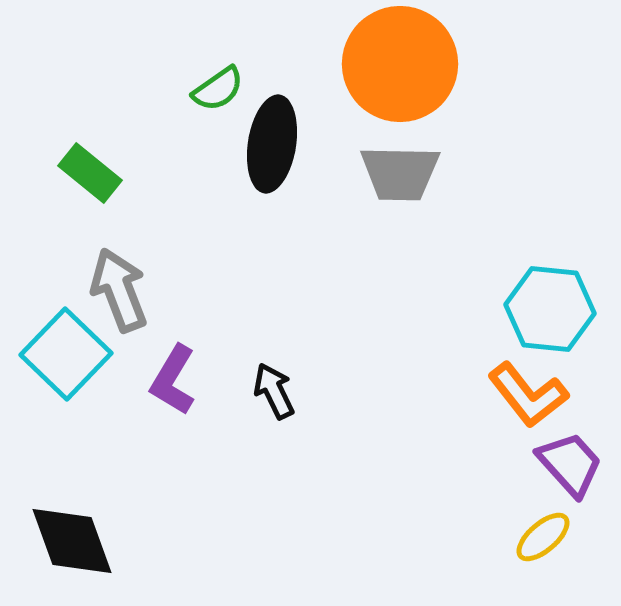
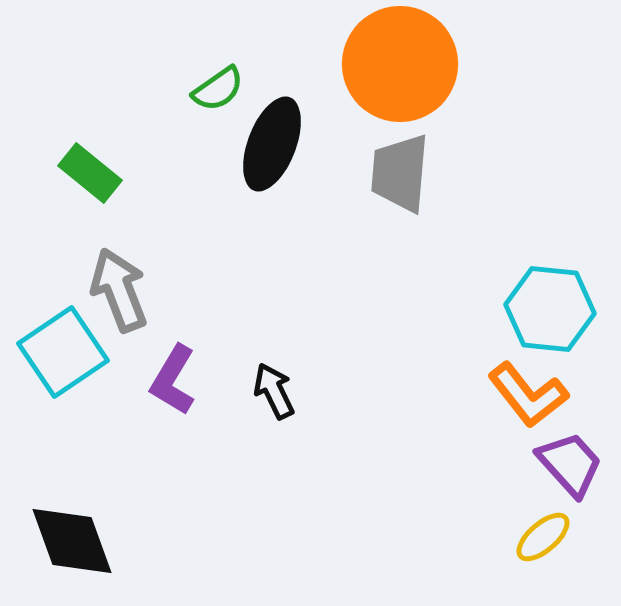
black ellipse: rotated 12 degrees clockwise
gray trapezoid: rotated 94 degrees clockwise
cyan square: moved 3 px left, 2 px up; rotated 12 degrees clockwise
